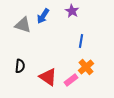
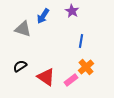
gray triangle: moved 4 px down
black semicircle: rotated 128 degrees counterclockwise
red triangle: moved 2 px left
